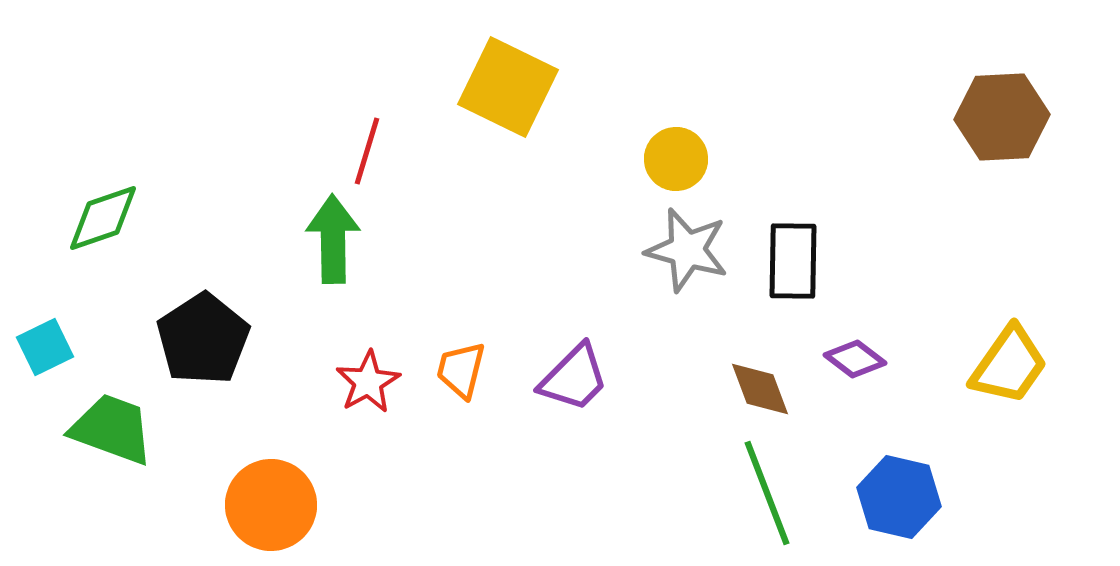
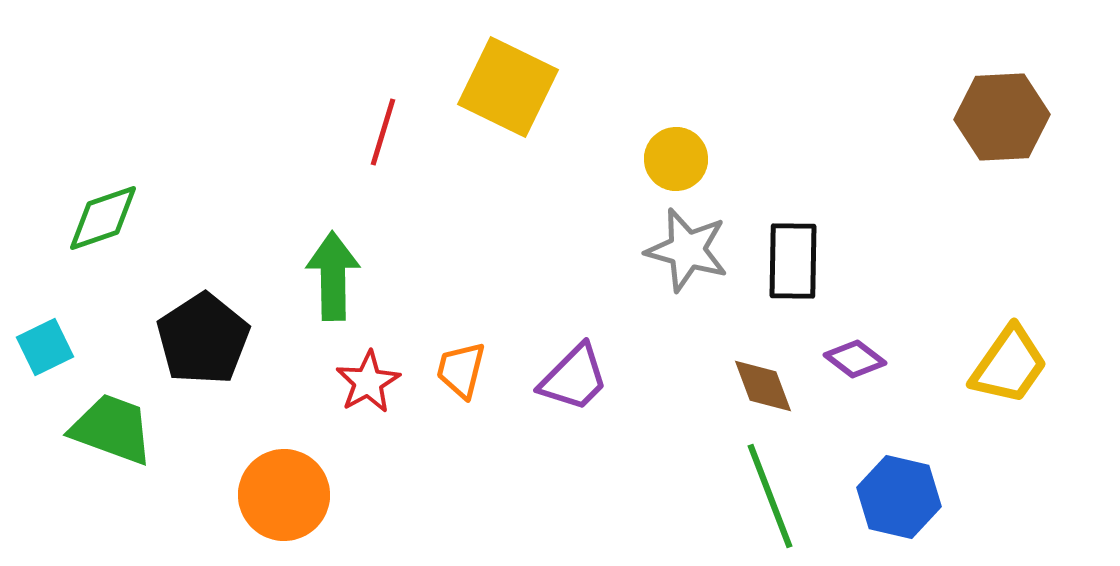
red line: moved 16 px right, 19 px up
green arrow: moved 37 px down
brown diamond: moved 3 px right, 3 px up
green line: moved 3 px right, 3 px down
orange circle: moved 13 px right, 10 px up
